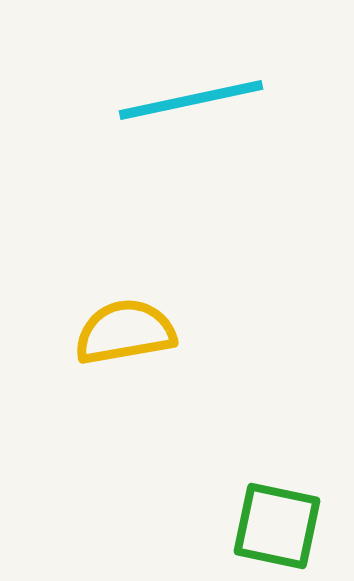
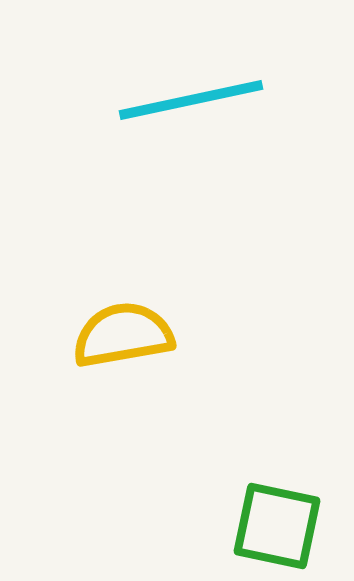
yellow semicircle: moved 2 px left, 3 px down
